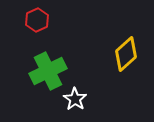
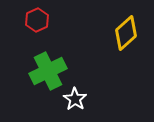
yellow diamond: moved 21 px up
